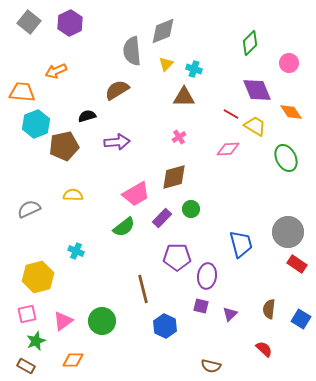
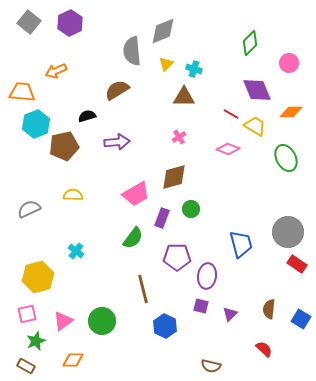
orange diamond at (291, 112): rotated 55 degrees counterclockwise
pink diamond at (228, 149): rotated 25 degrees clockwise
purple rectangle at (162, 218): rotated 24 degrees counterclockwise
green semicircle at (124, 227): moved 9 px right, 11 px down; rotated 15 degrees counterclockwise
cyan cross at (76, 251): rotated 14 degrees clockwise
